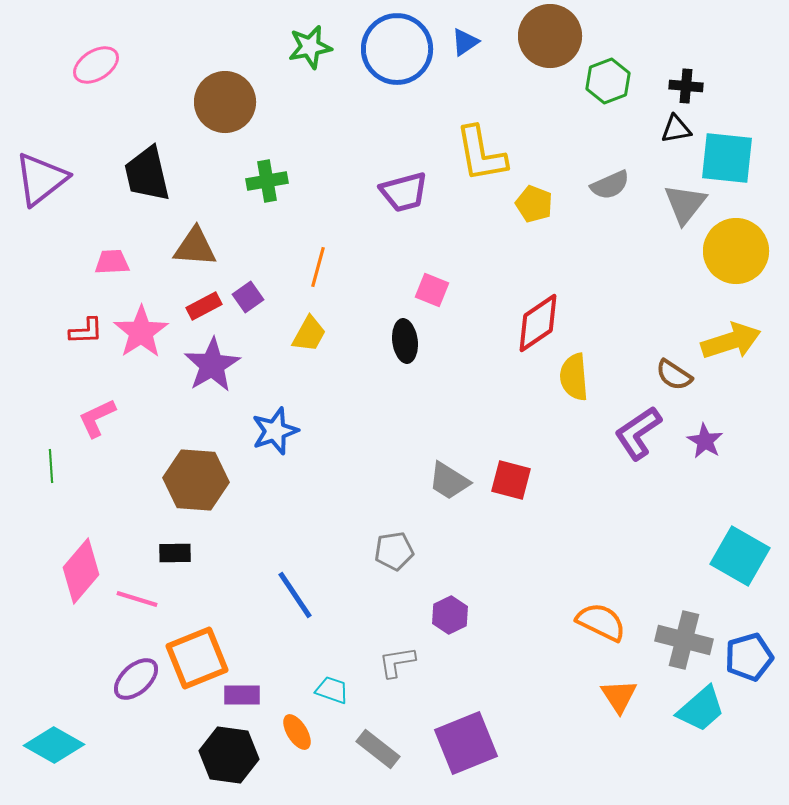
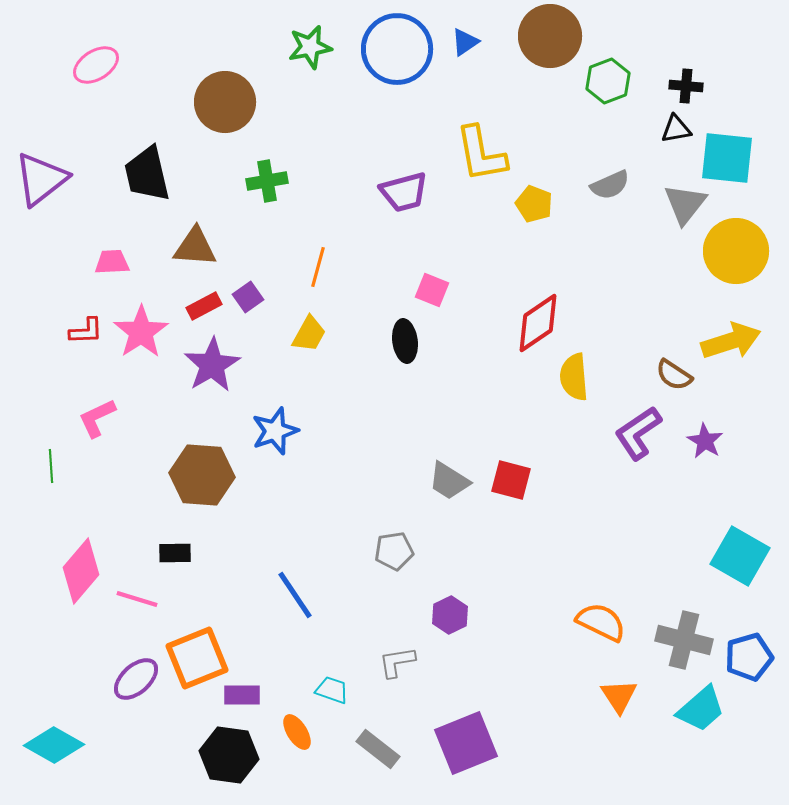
brown hexagon at (196, 480): moved 6 px right, 5 px up
